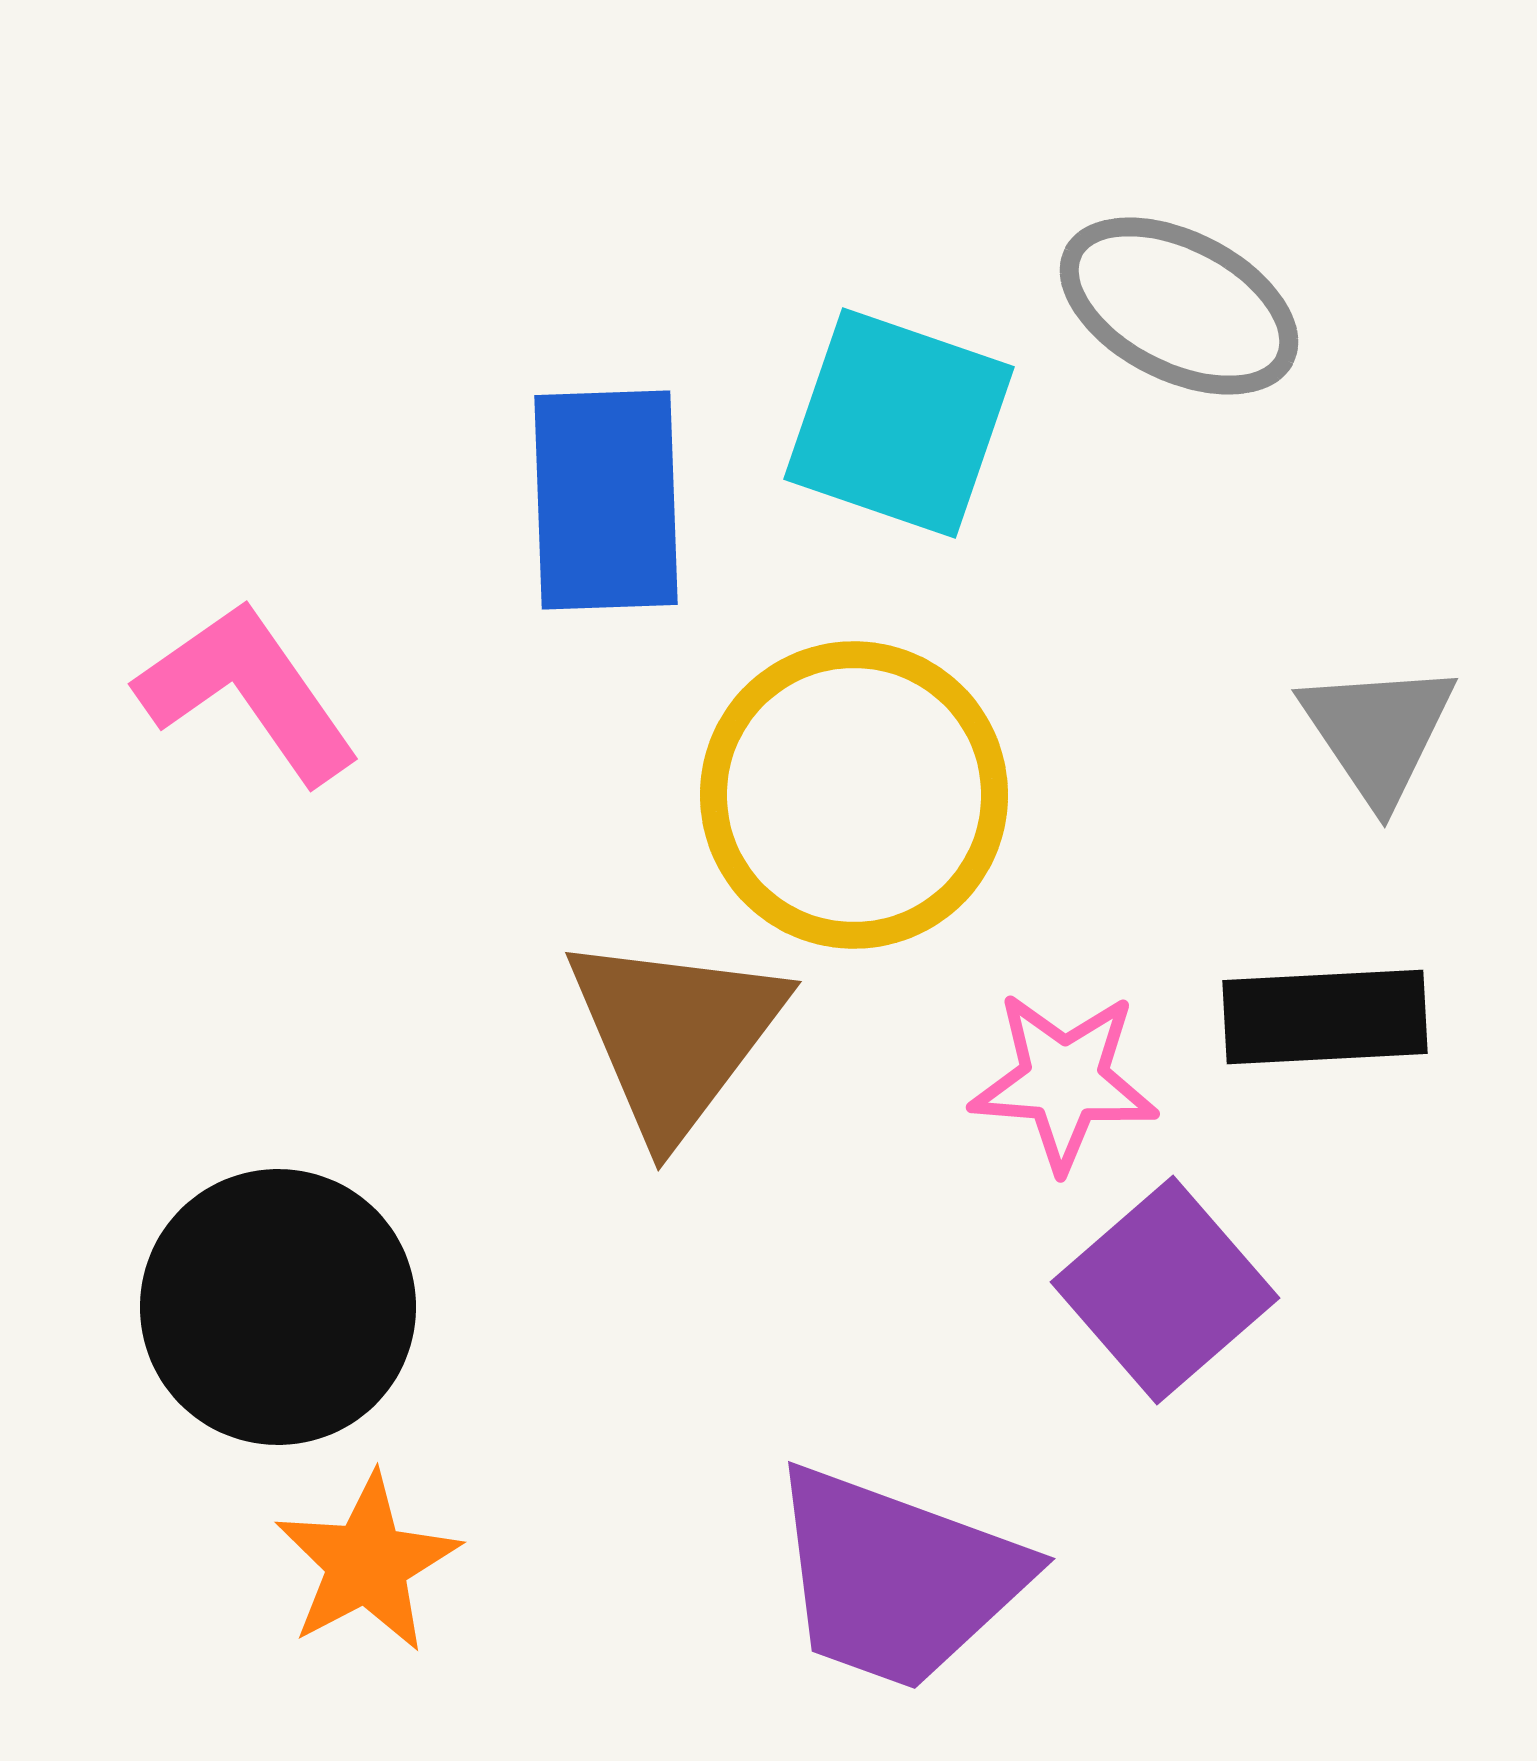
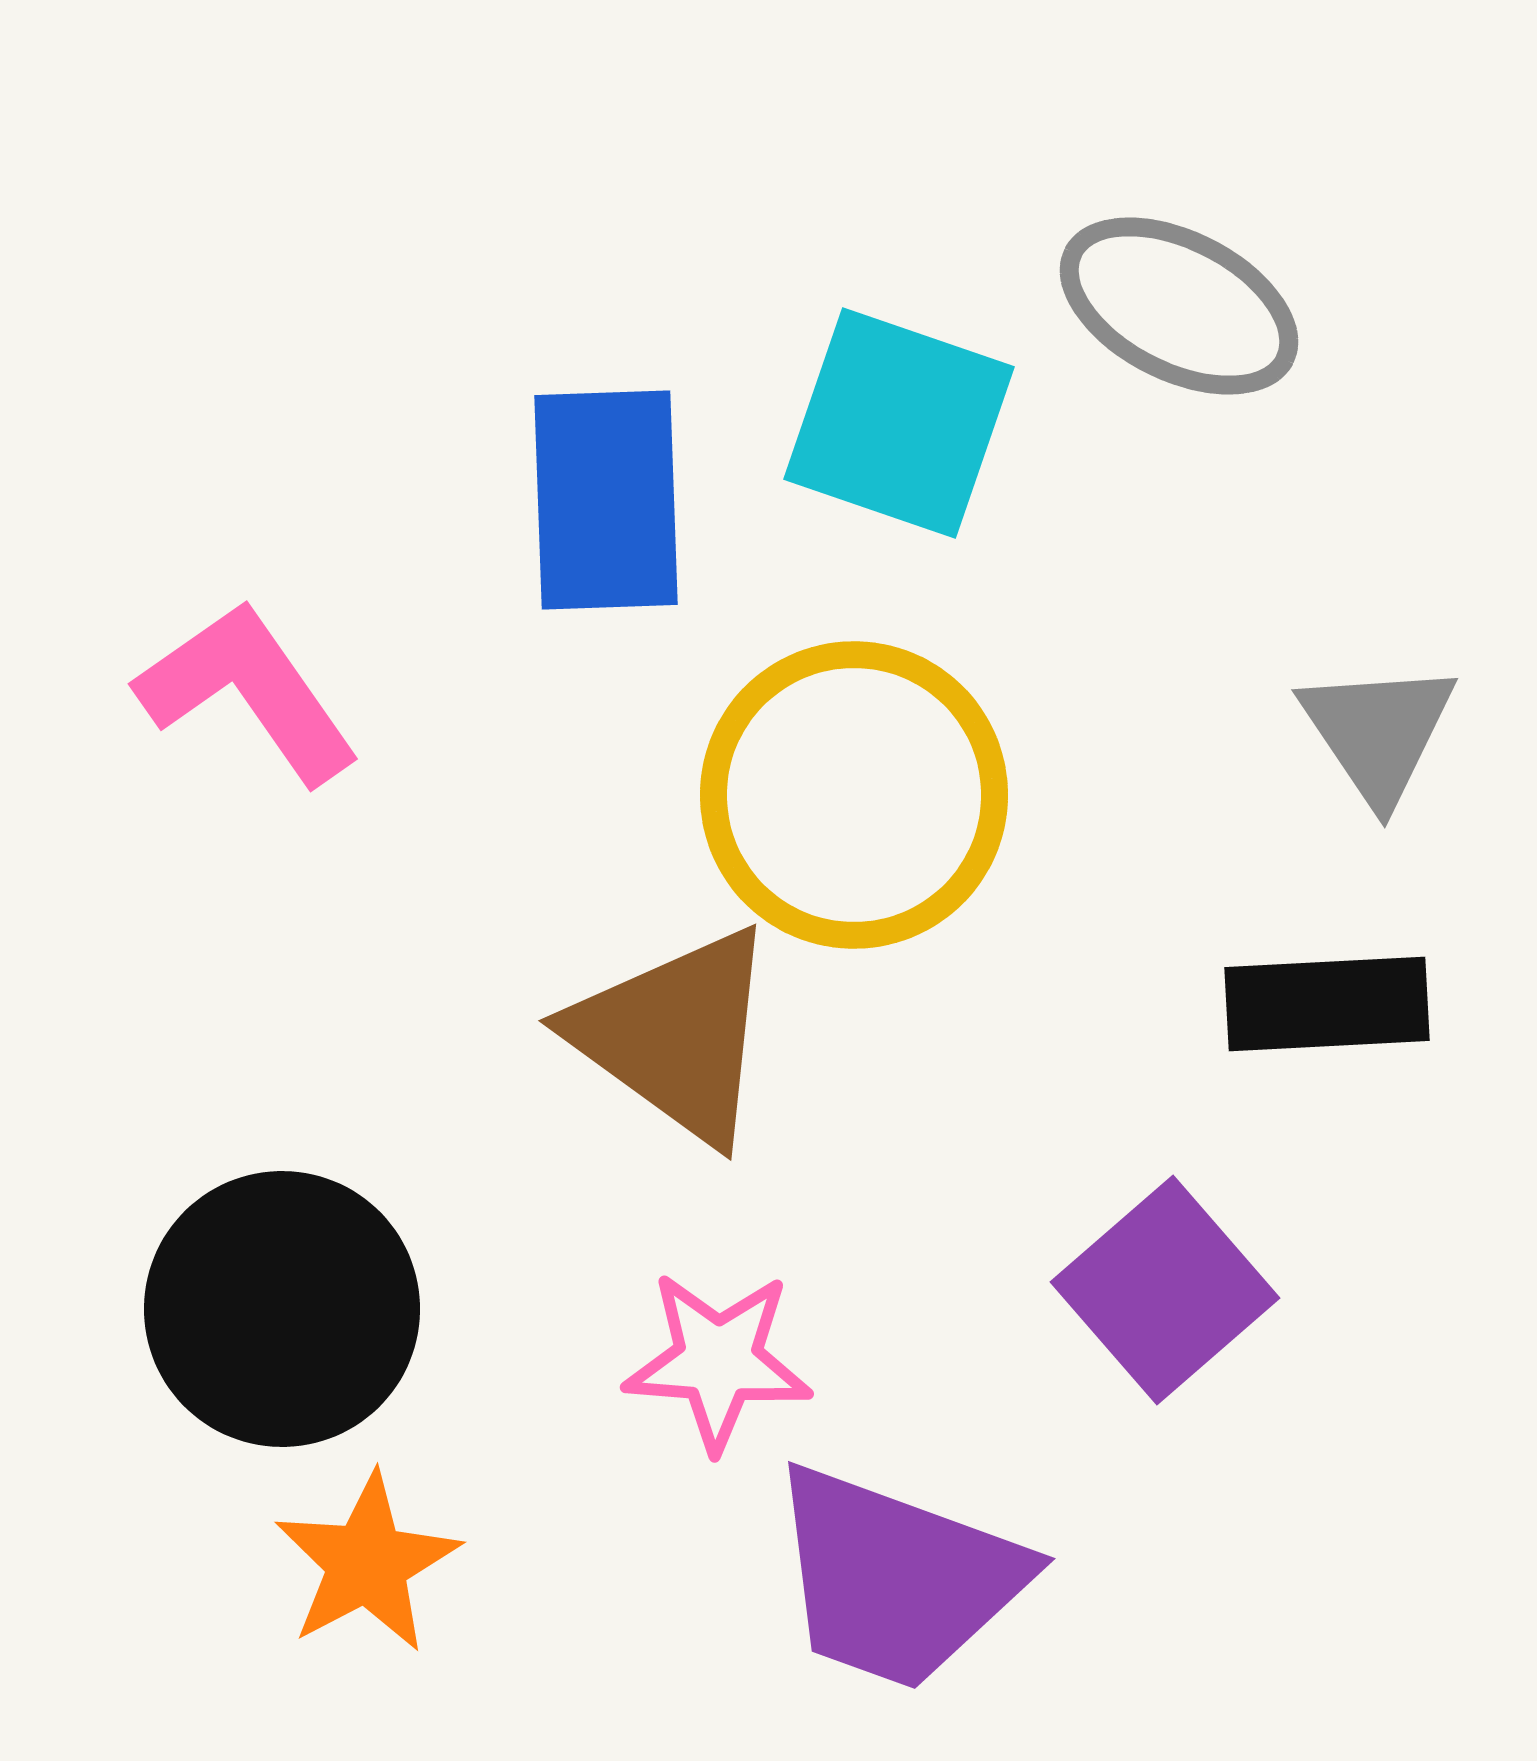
black rectangle: moved 2 px right, 13 px up
brown triangle: rotated 31 degrees counterclockwise
pink star: moved 346 px left, 280 px down
black circle: moved 4 px right, 2 px down
